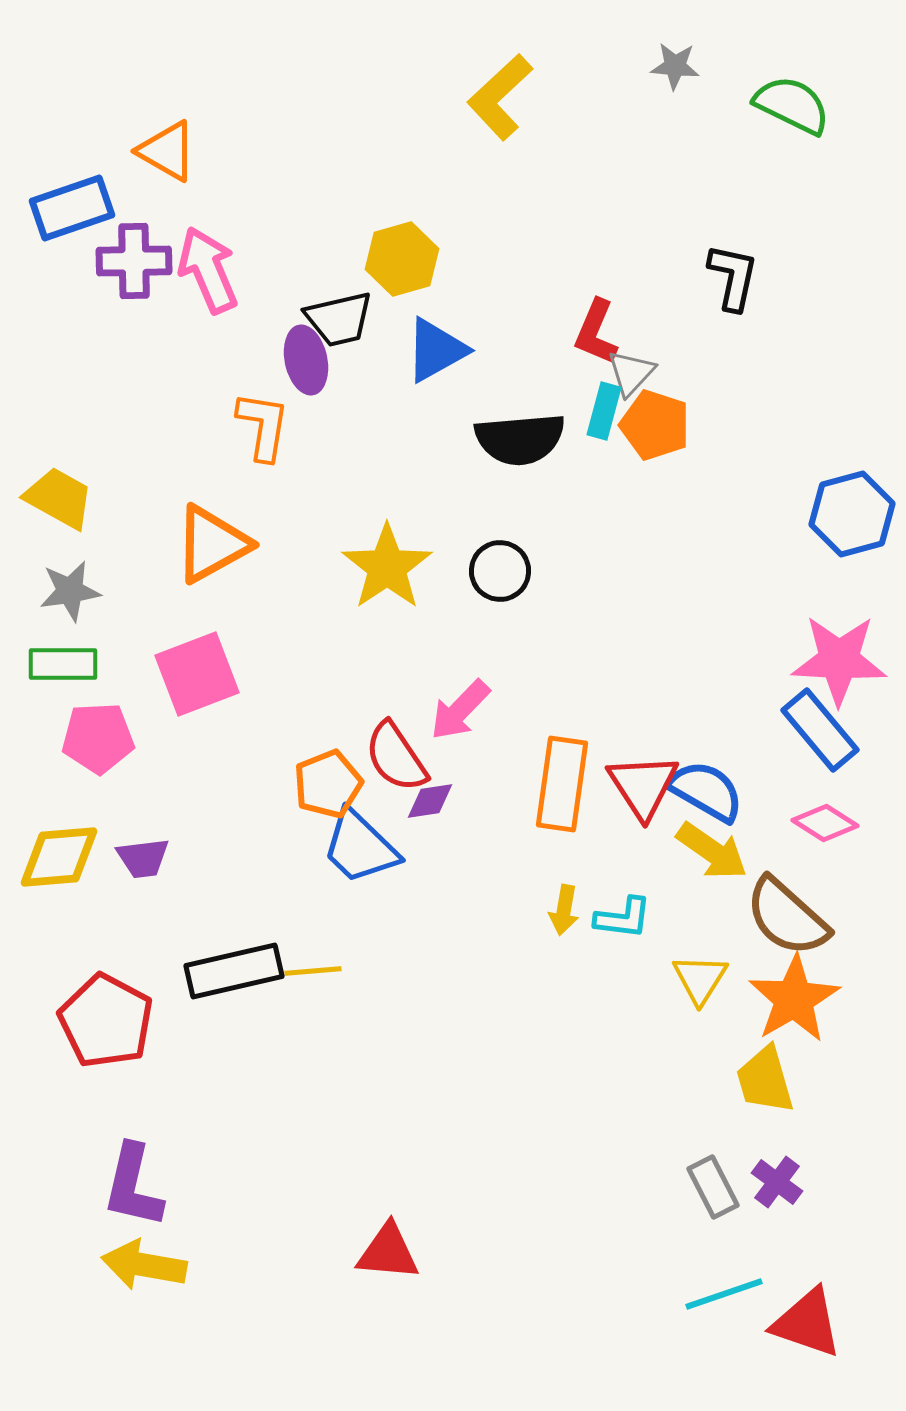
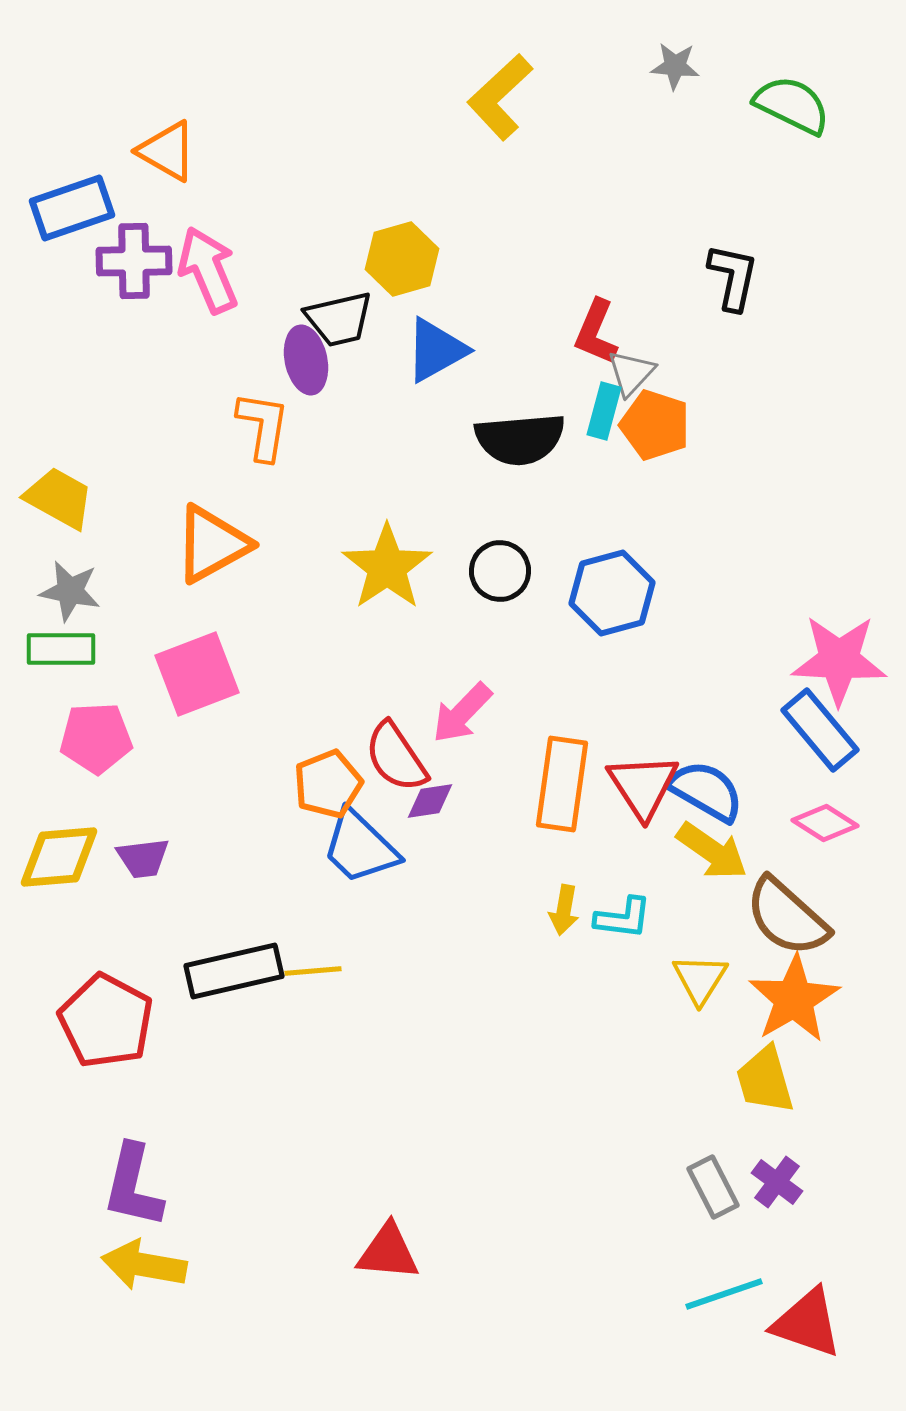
blue hexagon at (852, 514): moved 240 px left, 79 px down
gray star at (70, 591): rotated 20 degrees clockwise
green rectangle at (63, 664): moved 2 px left, 15 px up
pink arrow at (460, 710): moved 2 px right, 3 px down
pink pentagon at (98, 738): moved 2 px left
